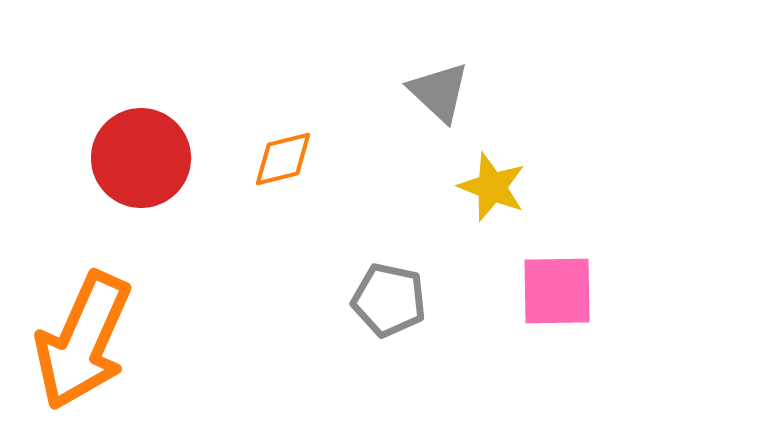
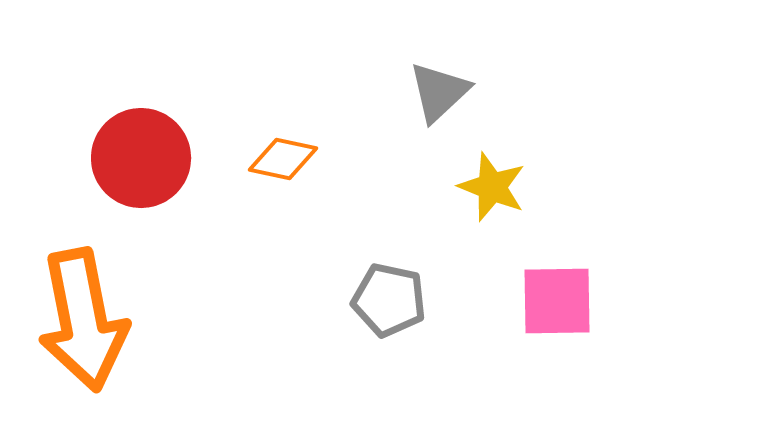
gray triangle: rotated 34 degrees clockwise
orange diamond: rotated 26 degrees clockwise
pink square: moved 10 px down
orange arrow: moved 21 px up; rotated 35 degrees counterclockwise
